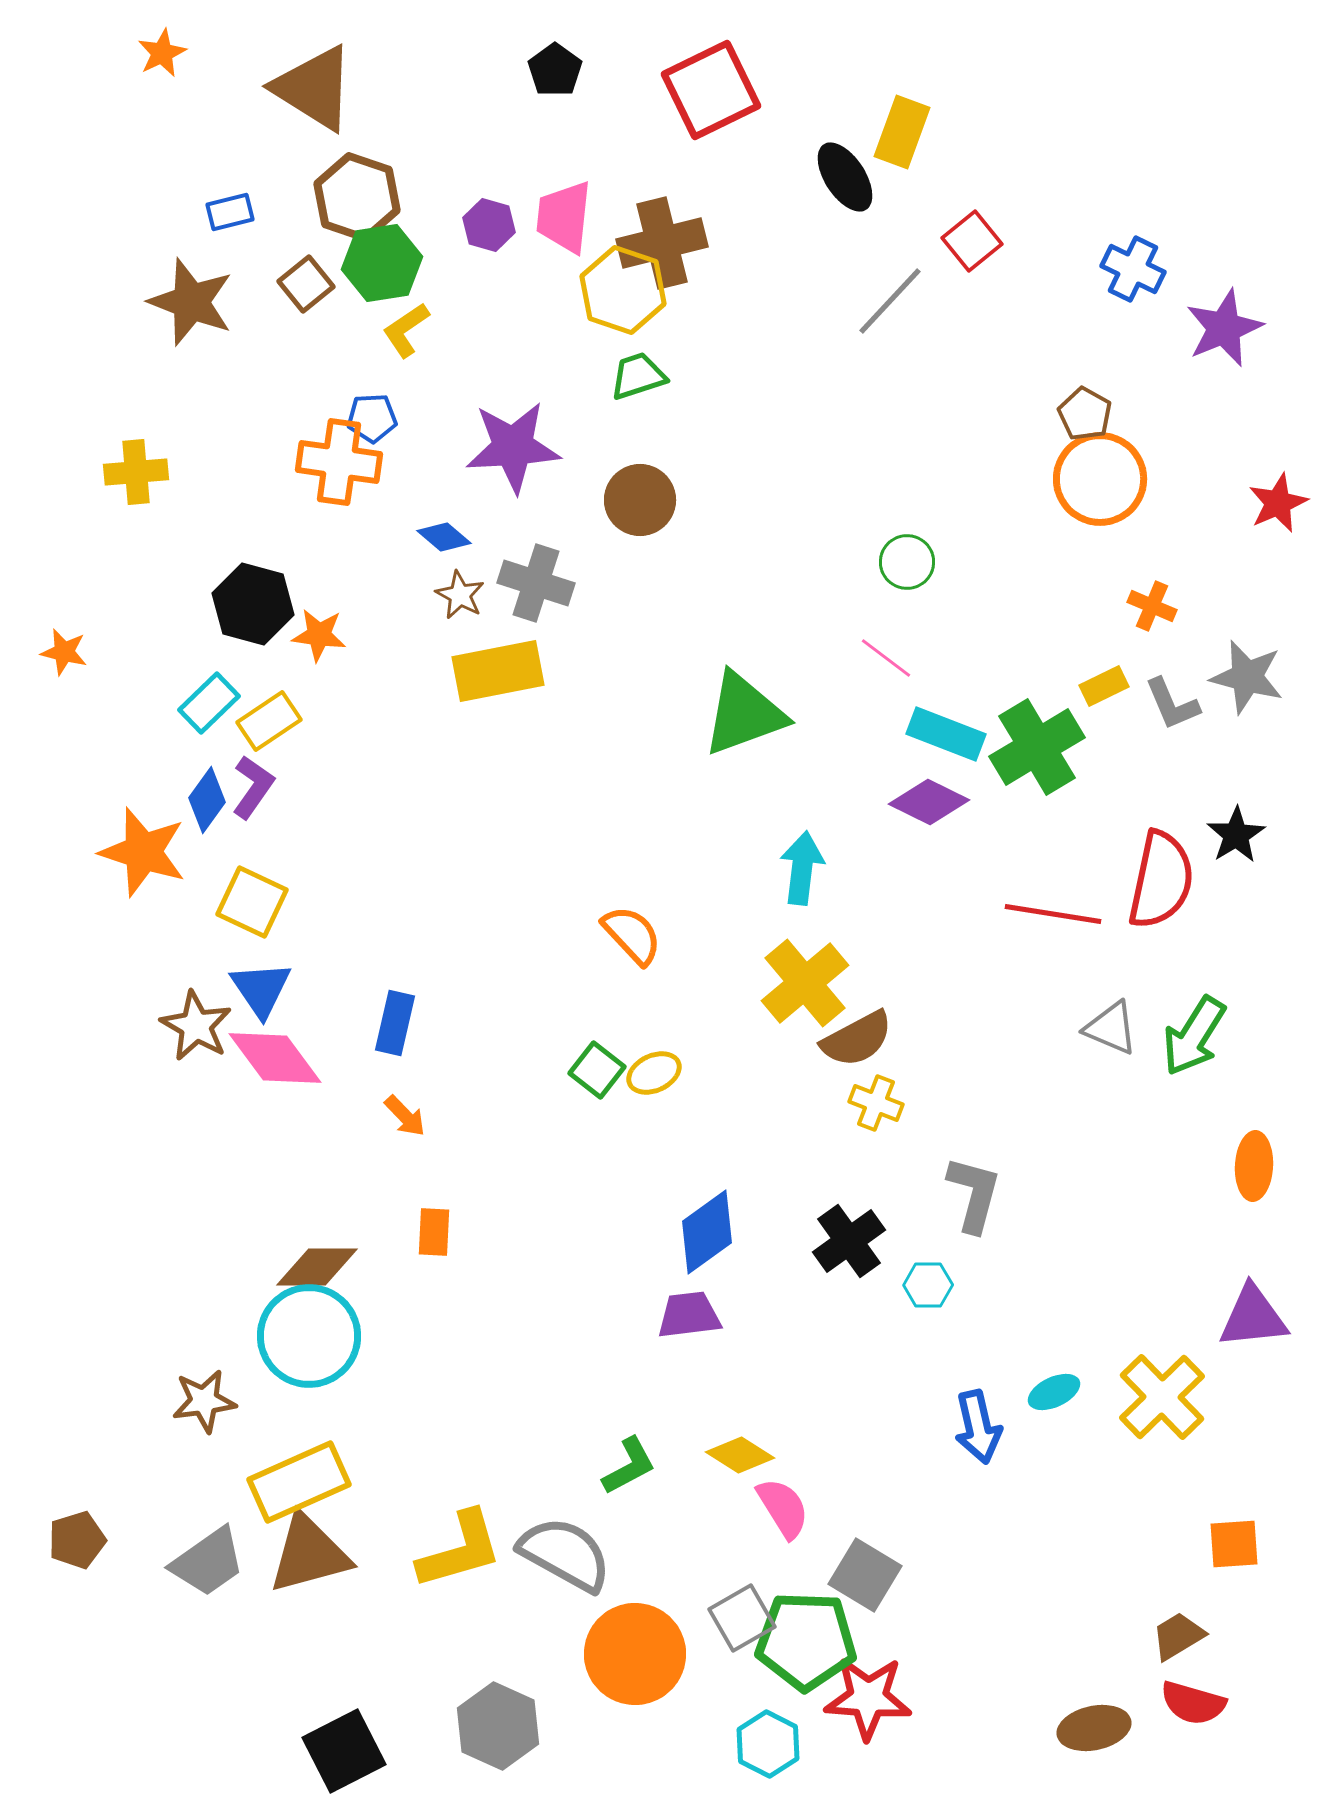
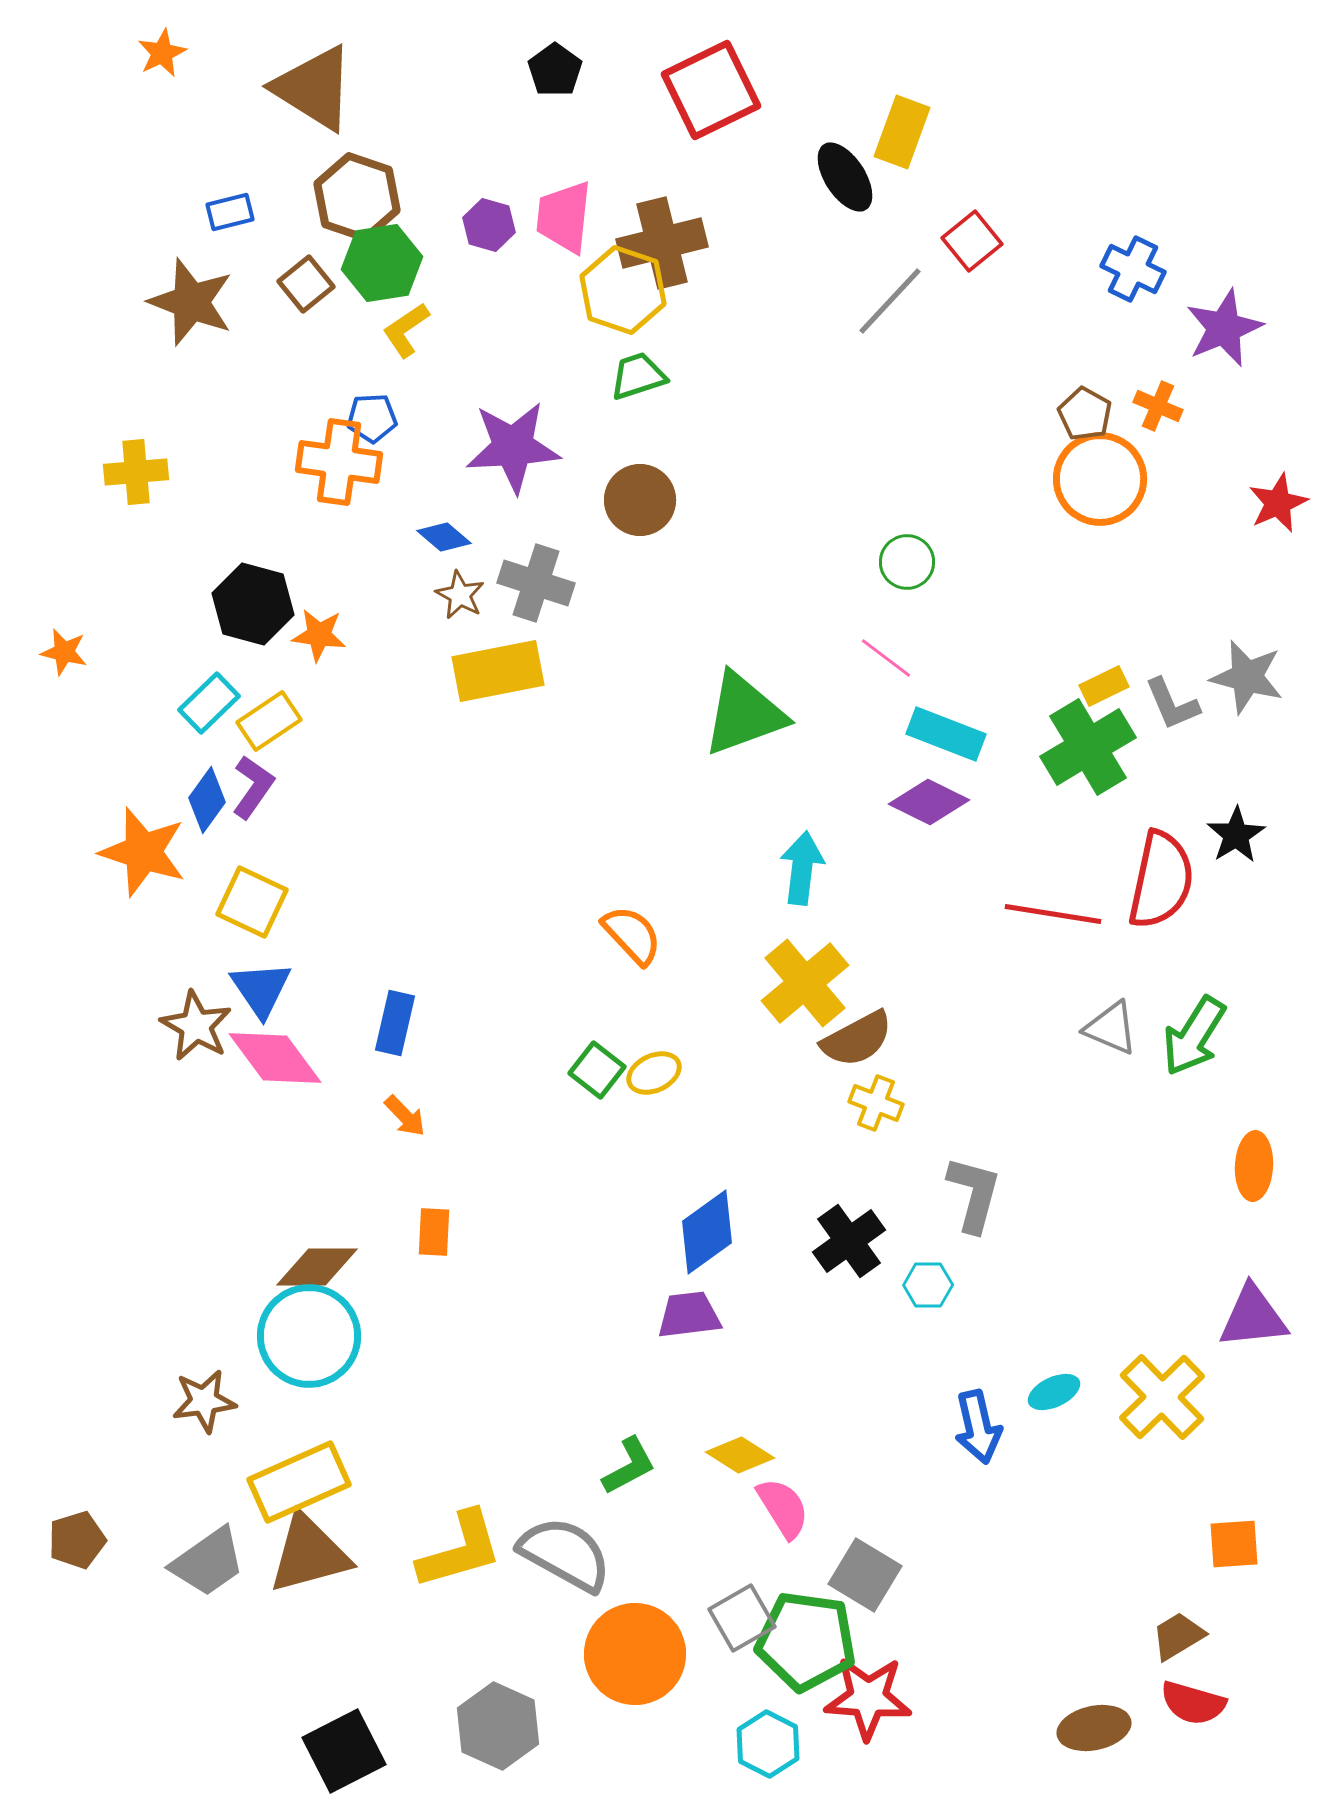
orange cross at (1152, 606): moved 6 px right, 200 px up
green cross at (1037, 747): moved 51 px right
green pentagon at (806, 1641): rotated 6 degrees clockwise
